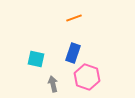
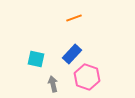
blue rectangle: moved 1 px left, 1 px down; rotated 24 degrees clockwise
